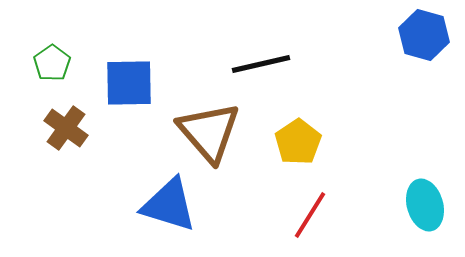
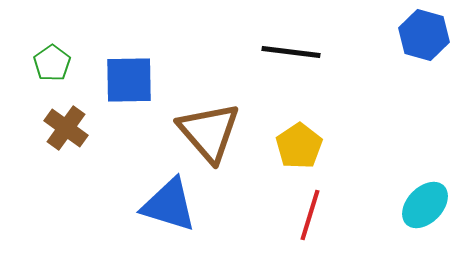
black line: moved 30 px right, 12 px up; rotated 20 degrees clockwise
blue square: moved 3 px up
yellow pentagon: moved 1 px right, 4 px down
cyan ellipse: rotated 60 degrees clockwise
red line: rotated 15 degrees counterclockwise
